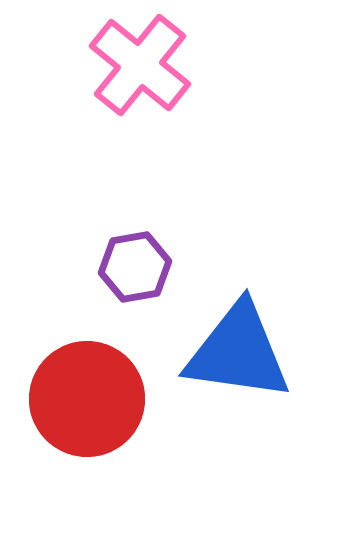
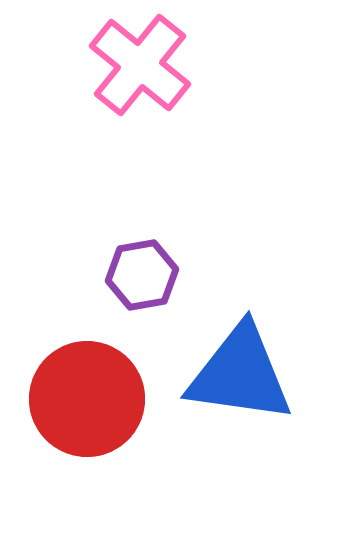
purple hexagon: moved 7 px right, 8 px down
blue triangle: moved 2 px right, 22 px down
